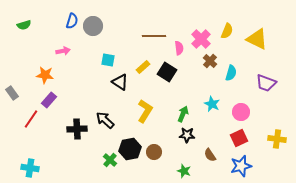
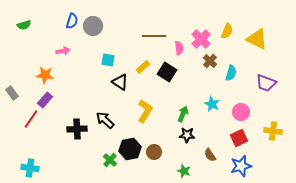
purple rectangle: moved 4 px left
yellow cross: moved 4 px left, 8 px up
